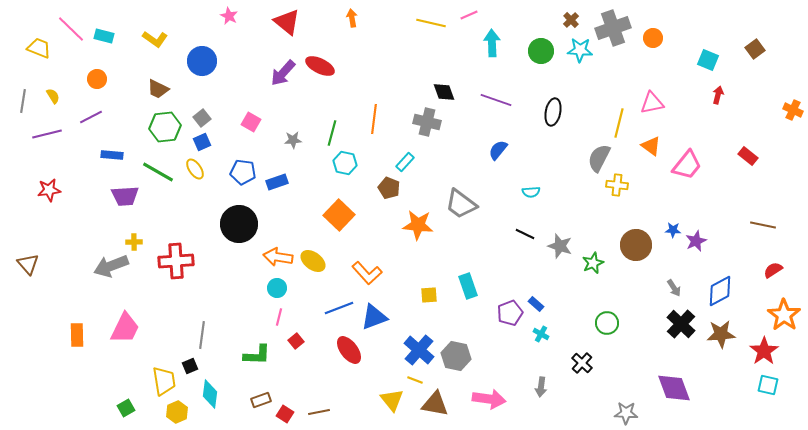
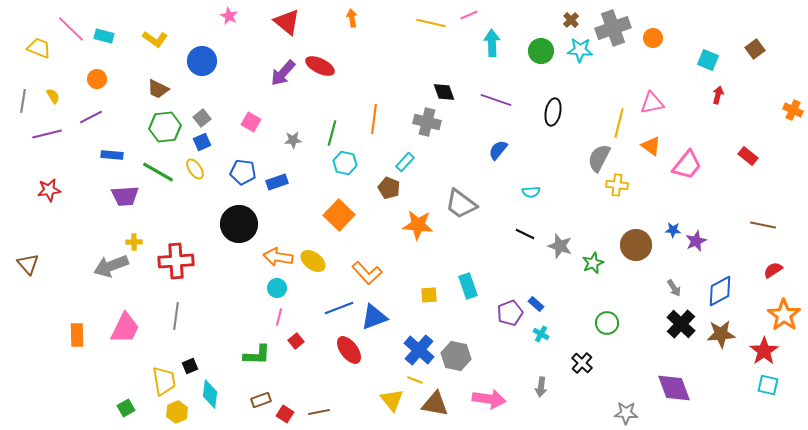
gray line at (202, 335): moved 26 px left, 19 px up
